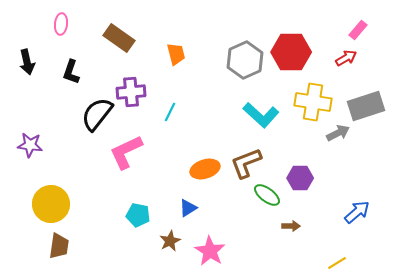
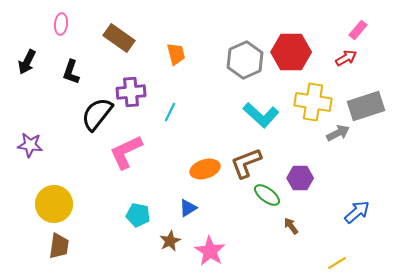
black arrow: rotated 40 degrees clockwise
yellow circle: moved 3 px right
brown arrow: rotated 126 degrees counterclockwise
